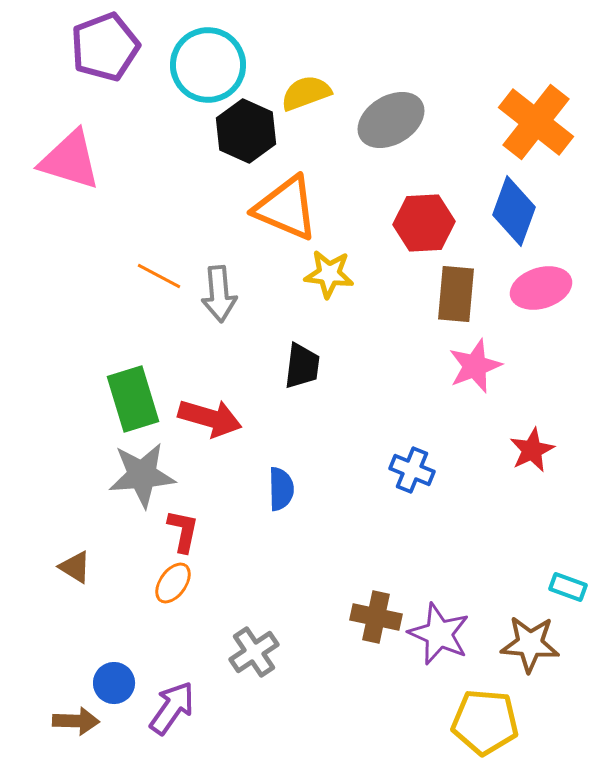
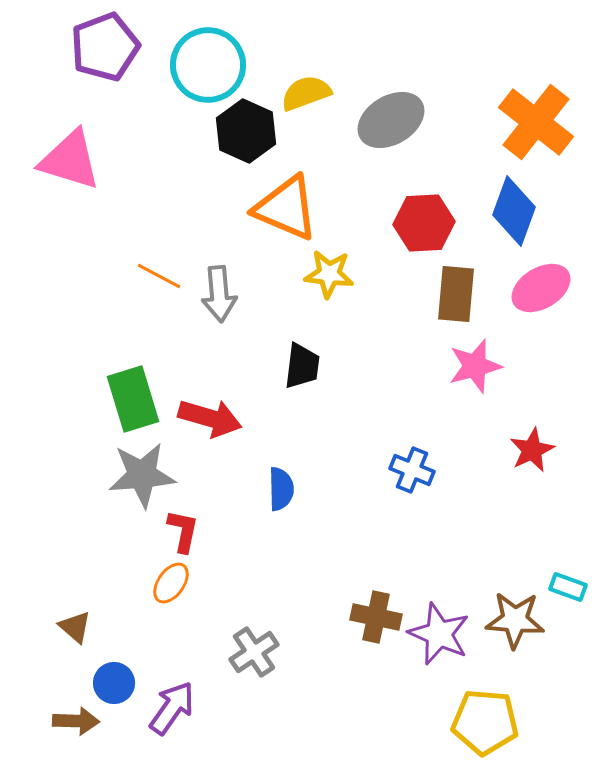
pink ellipse: rotated 14 degrees counterclockwise
pink star: rotated 6 degrees clockwise
brown triangle: moved 60 px down; rotated 9 degrees clockwise
orange ellipse: moved 2 px left
brown star: moved 15 px left, 24 px up
